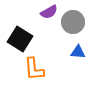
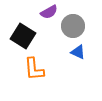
gray circle: moved 4 px down
black square: moved 3 px right, 3 px up
blue triangle: rotated 21 degrees clockwise
